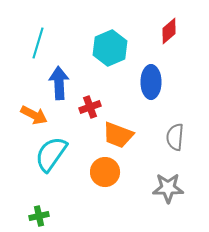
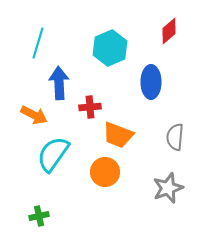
red cross: rotated 15 degrees clockwise
cyan semicircle: moved 2 px right
gray star: rotated 20 degrees counterclockwise
